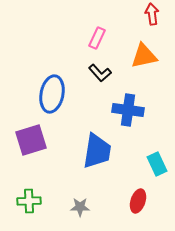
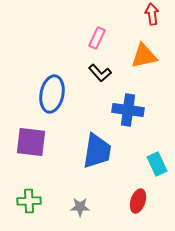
purple square: moved 2 px down; rotated 24 degrees clockwise
